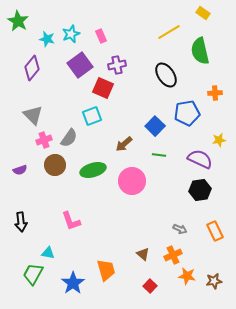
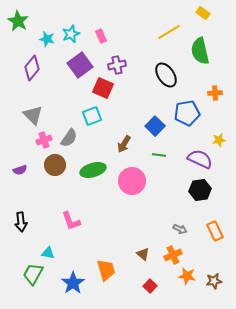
brown arrow at (124, 144): rotated 18 degrees counterclockwise
